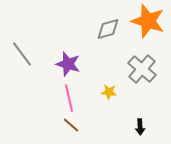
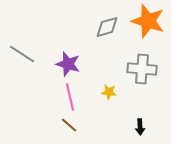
gray diamond: moved 1 px left, 2 px up
gray line: rotated 20 degrees counterclockwise
gray cross: rotated 36 degrees counterclockwise
pink line: moved 1 px right, 1 px up
brown line: moved 2 px left
